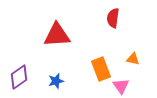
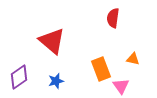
red triangle: moved 5 px left, 6 px down; rotated 44 degrees clockwise
